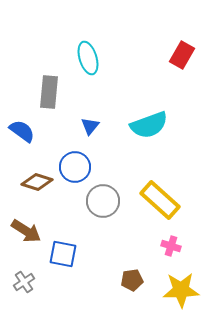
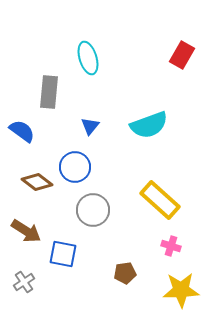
brown diamond: rotated 20 degrees clockwise
gray circle: moved 10 px left, 9 px down
brown pentagon: moved 7 px left, 7 px up
